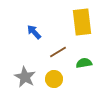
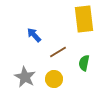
yellow rectangle: moved 2 px right, 3 px up
blue arrow: moved 3 px down
green semicircle: rotated 70 degrees counterclockwise
